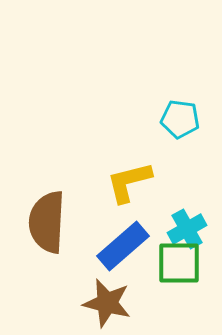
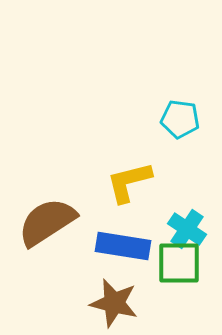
brown semicircle: rotated 54 degrees clockwise
cyan cross: rotated 27 degrees counterclockwise
blue rectangle: rotated 50 degrees clockwise
brown star: moved 7 px right
